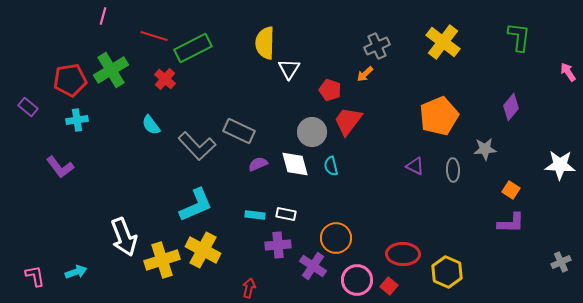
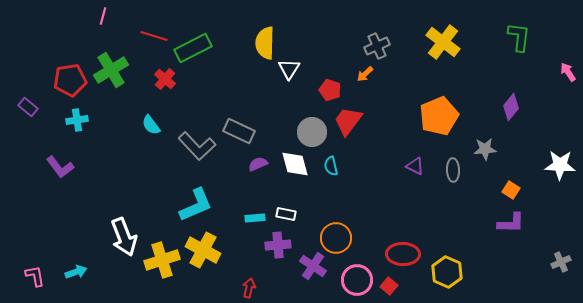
cyan rectangle at (255, 215): moved 3 px down; rotated 12 degrees counterclockwise
